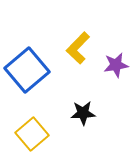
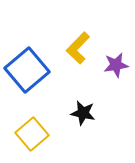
black star: rotated 15 degrees clockwise
